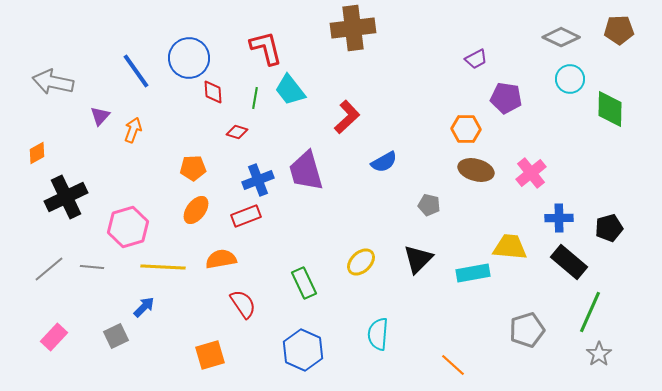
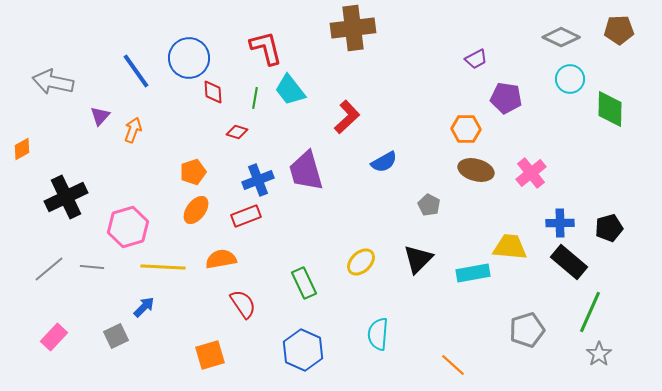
orange diamond at (37, 153): moved 15 px left, 4 px up
orange pentagon at (193, 168): moved 4 px down; rotated 15 degrees counterclockwise
gray pentagon at (429, 205): rotated 15 degrees clockwise
blue cross at (559, 218): moved 1 px right, 5 px down
